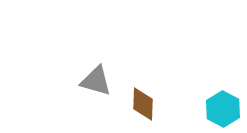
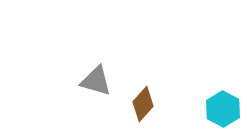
brown diamond: rotated 40 degrees clockwise
